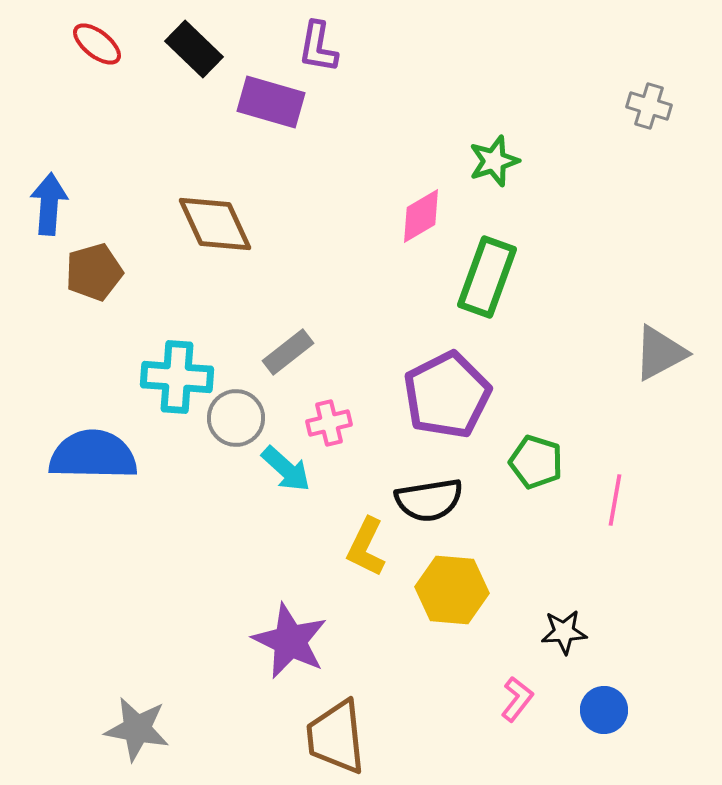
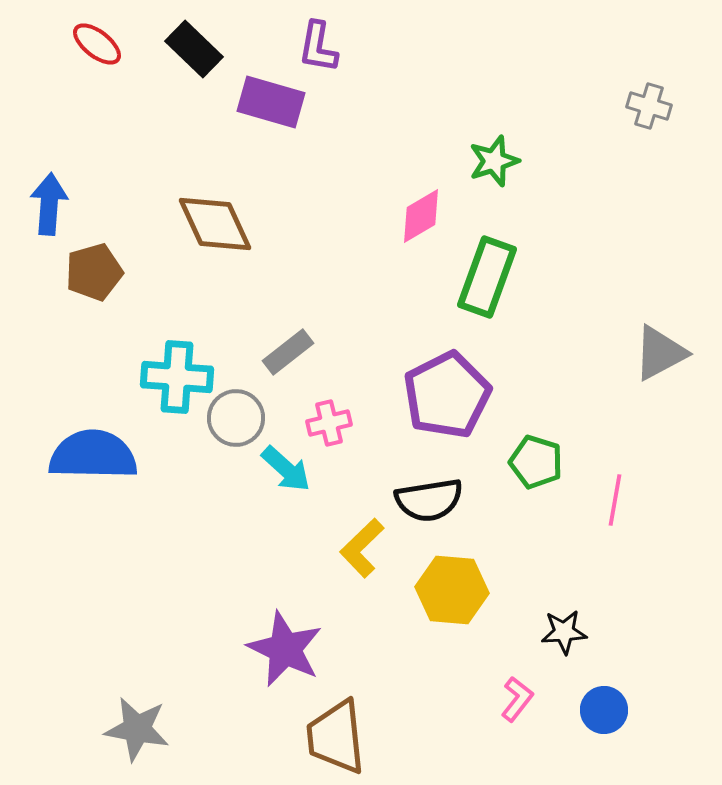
yellow L-shape: moved 4 px left, 1 px down; rotated 20 degrees clockwise
purple star: moved 5 px left, 8 px down
